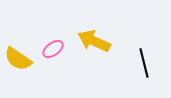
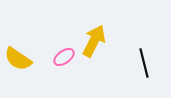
yellow arrow: rotated 92 degrees clockwise
pink ellipse: moved 11 px right, 8 px down
